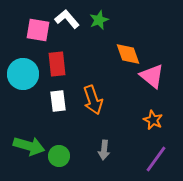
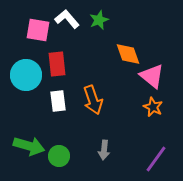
cyan circle: moved 3 px right, 1 px down
orange star: moved 13 px up
